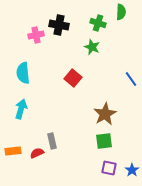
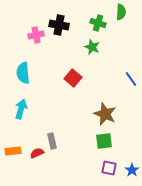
brown star: rotated 20 degrees counterclockwise
